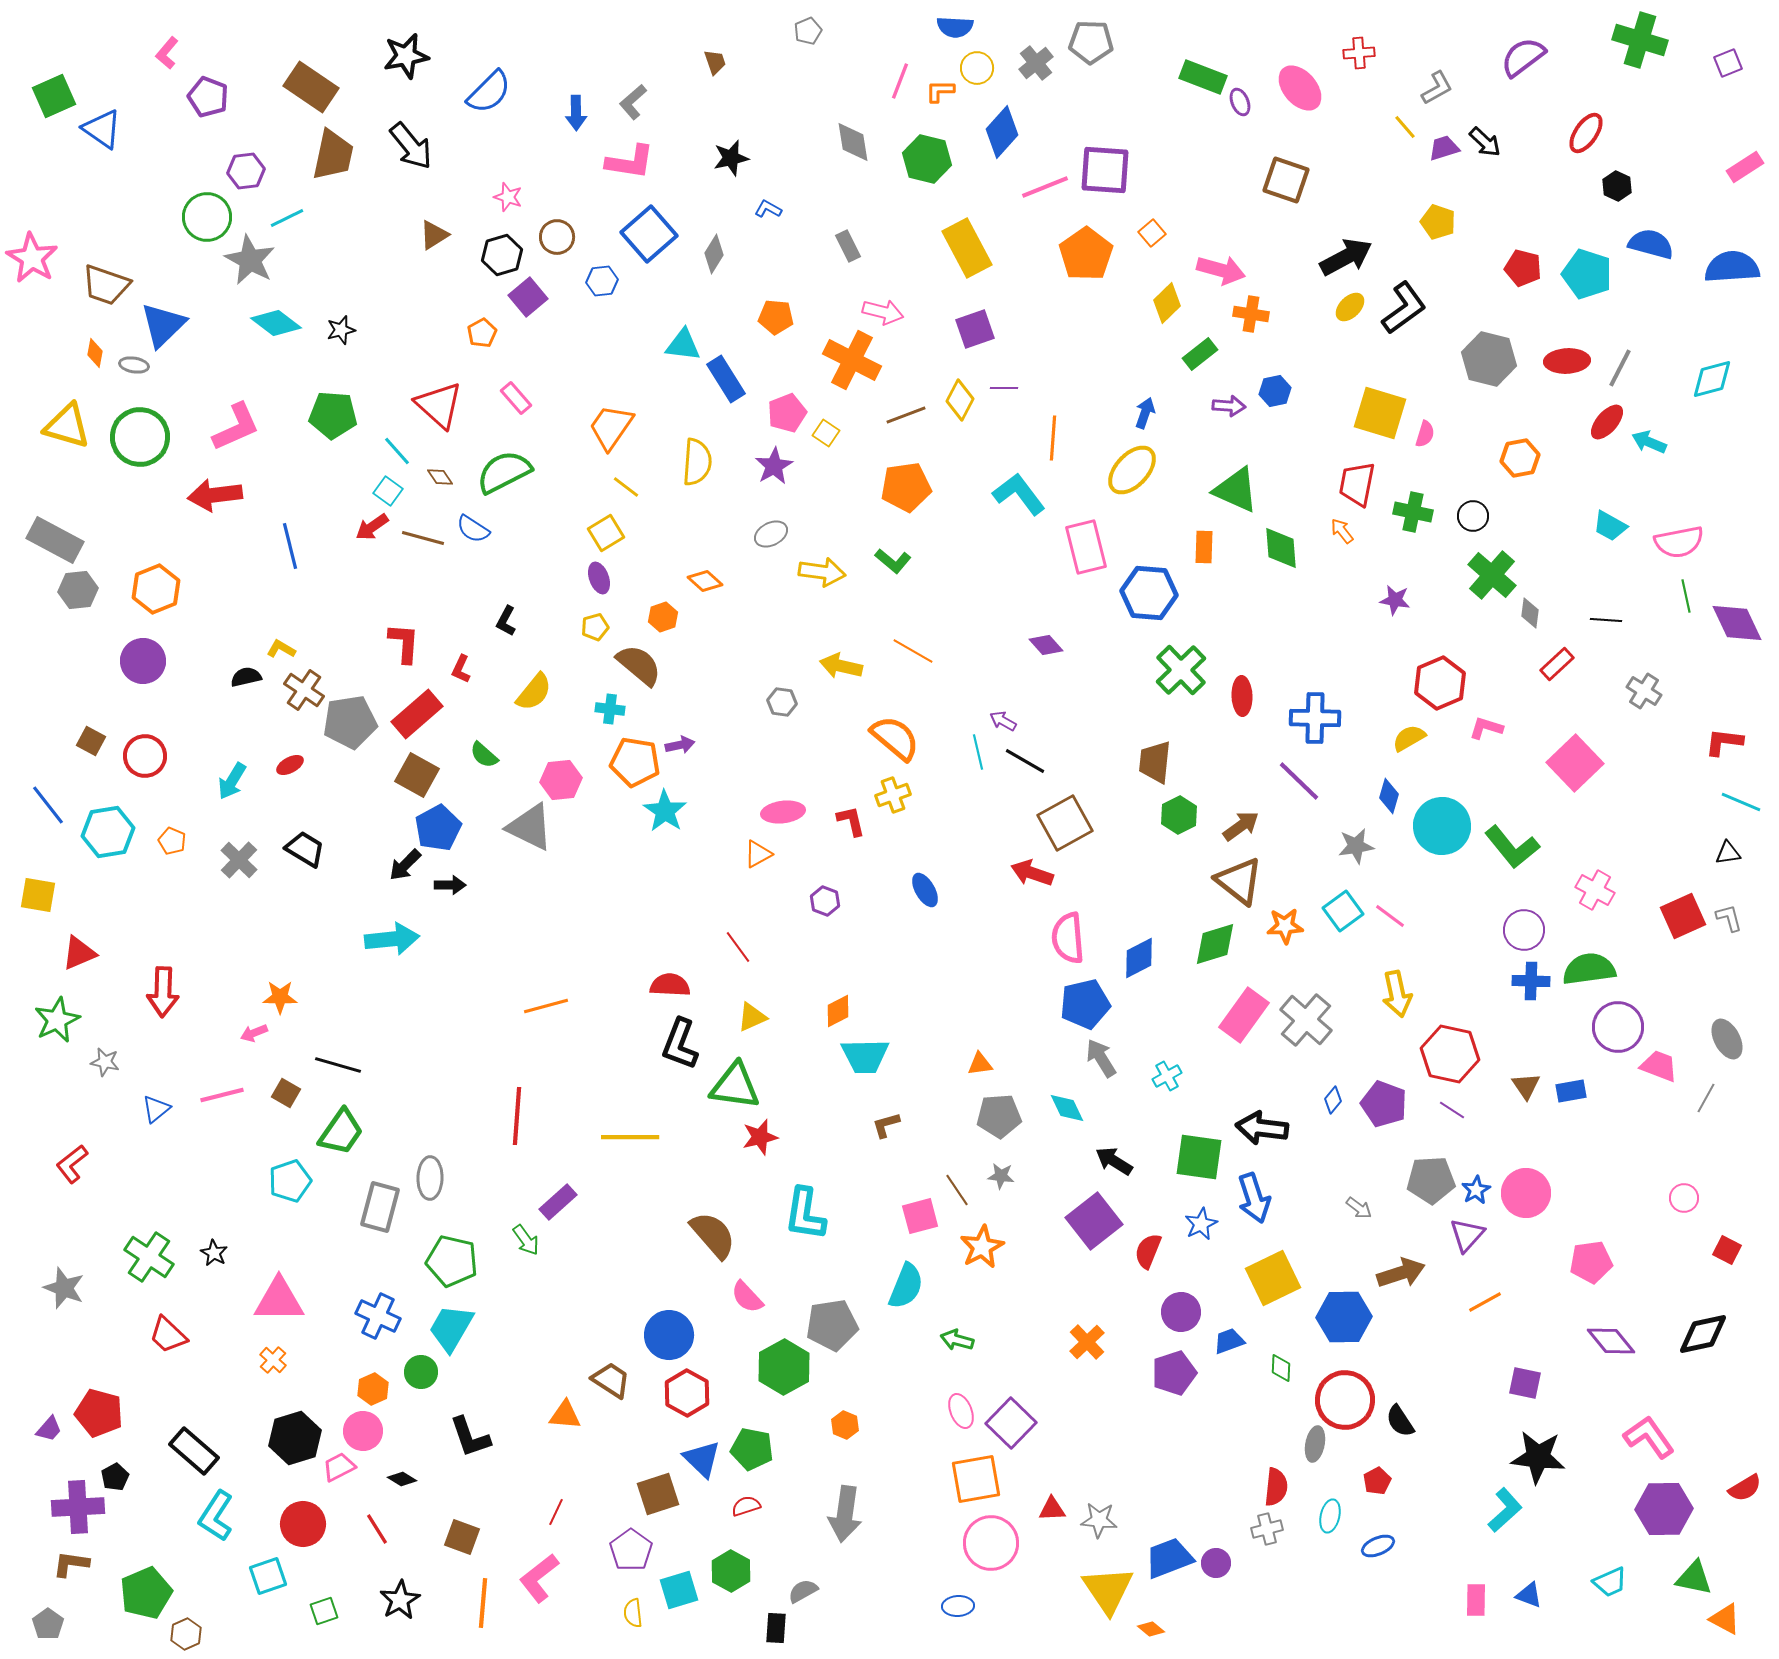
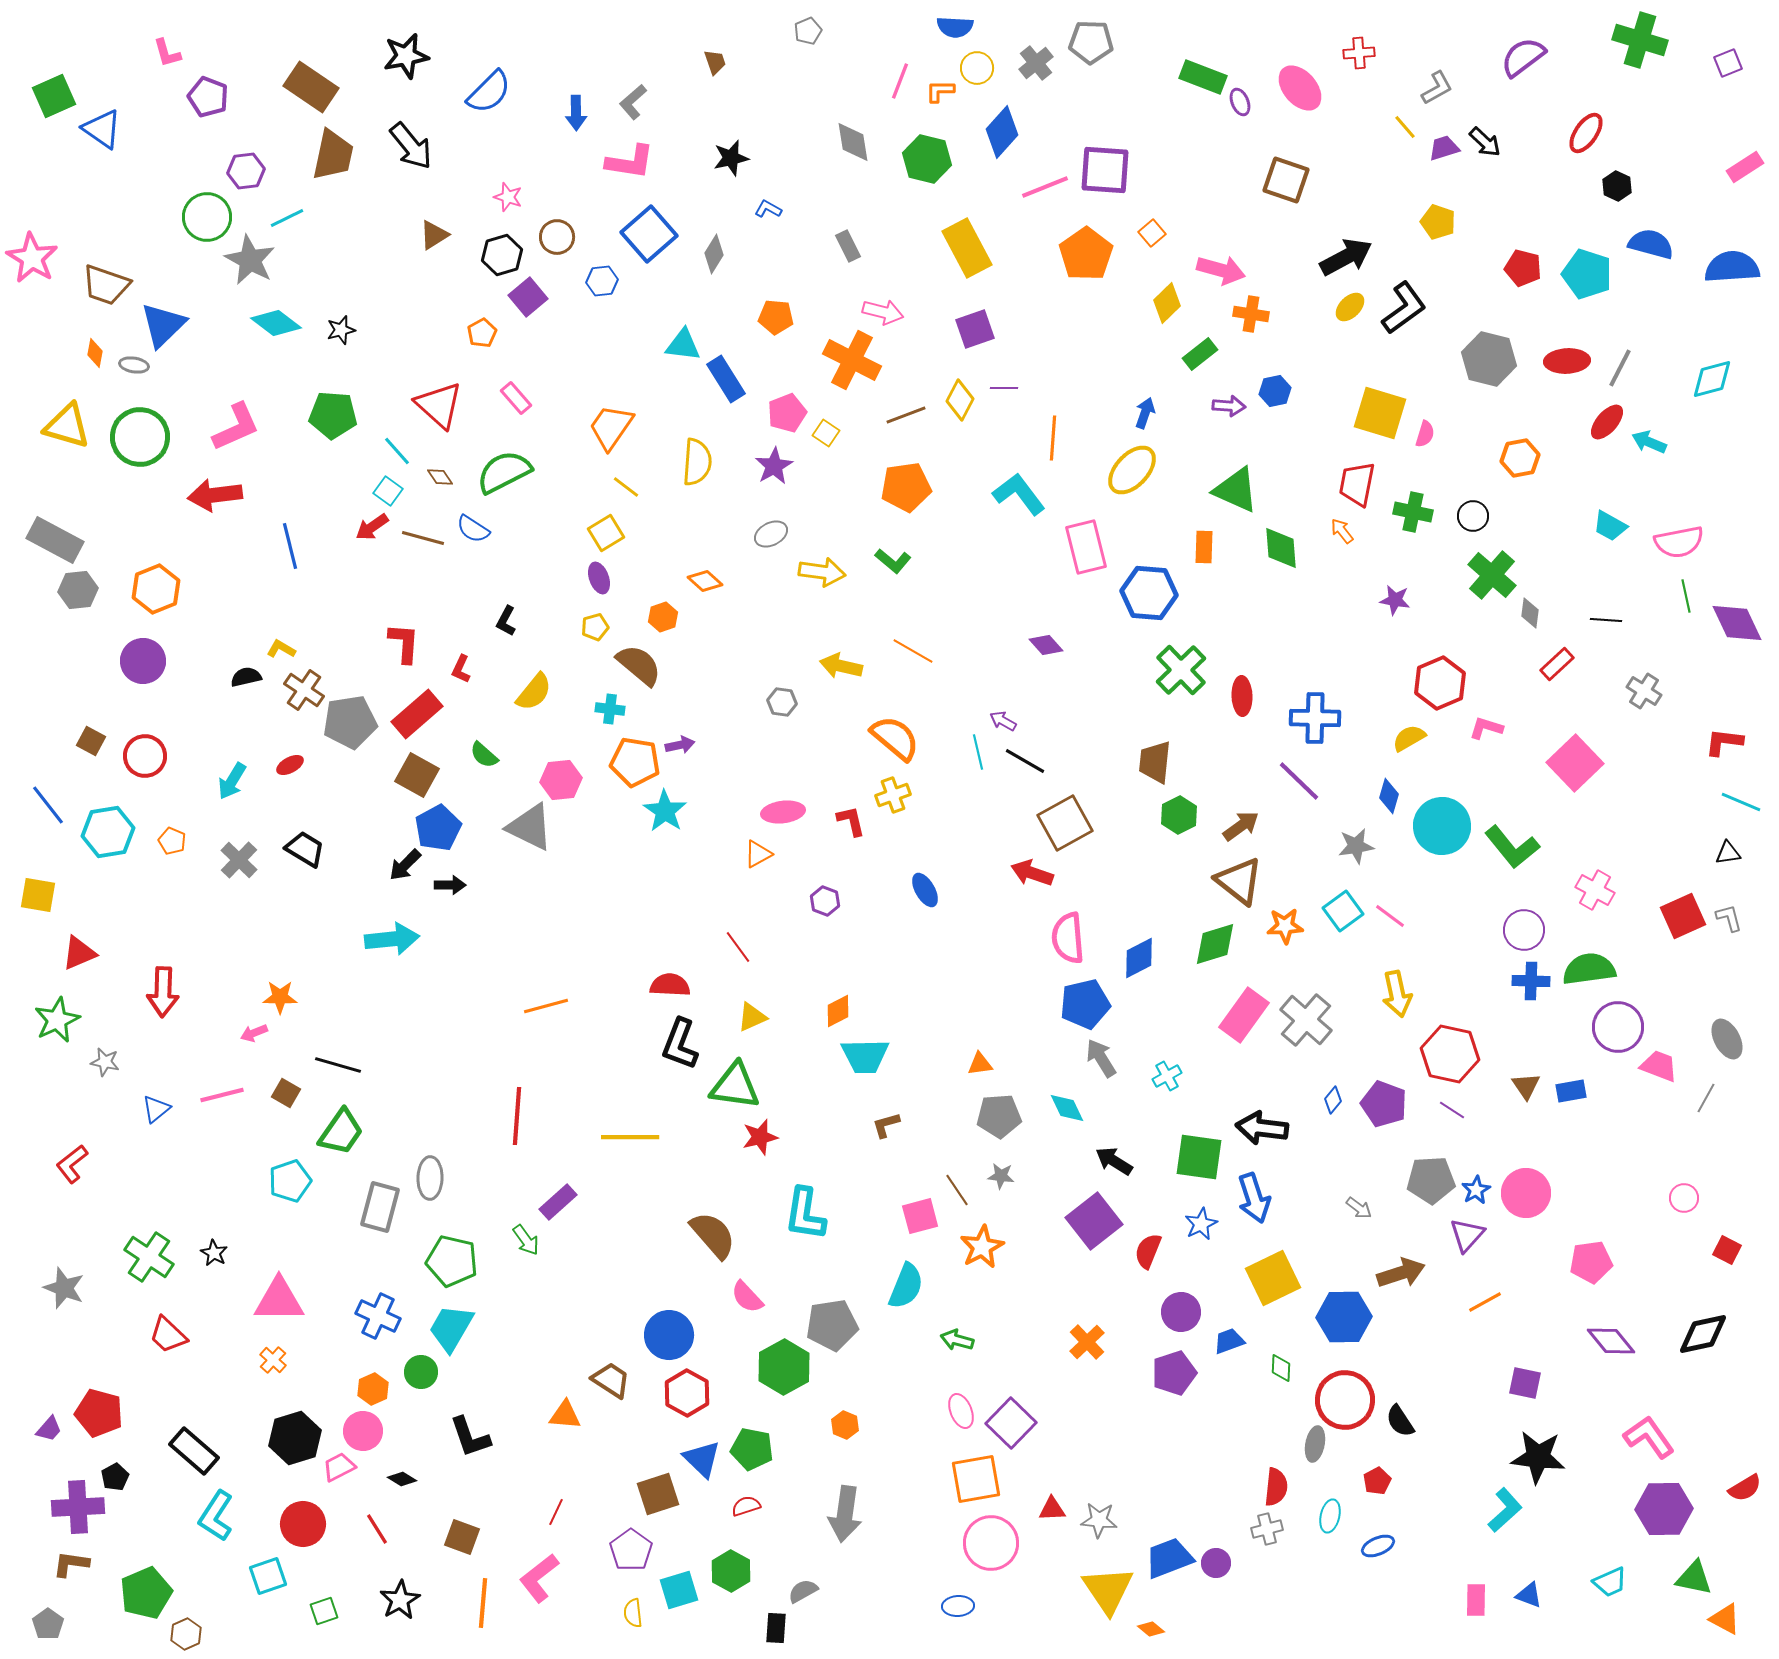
pink L-shape at (167, 53): rotated 56 degrees counterclockwise
